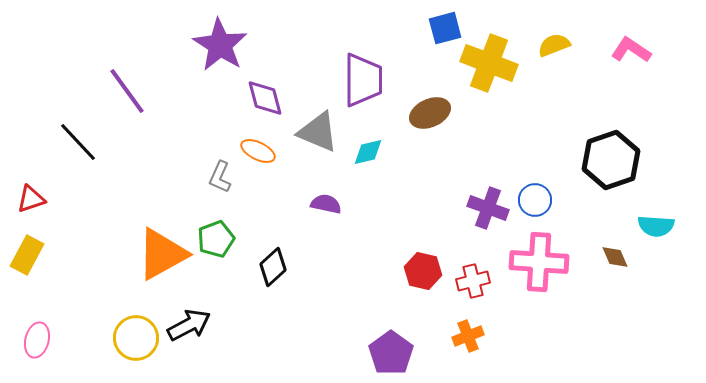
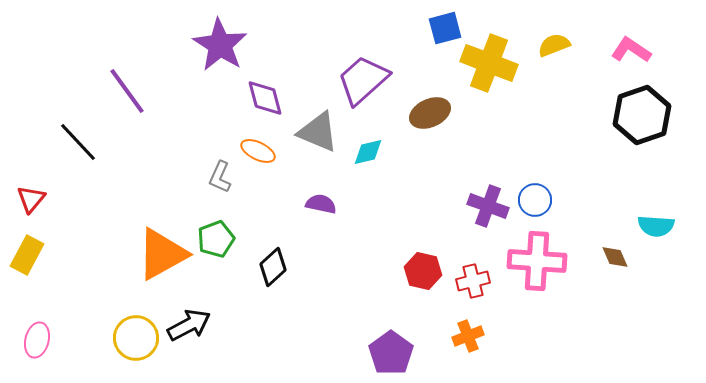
purple trapezoid: rotated 132 degrees counterclockwise
black hexagon: moved 31 px right, 45 px up
red triangle: rotated 32 degrees counterclockwise
purple semicircle: moved 5 px left
purple cross: moved 2 px up
pink cross: moved 2 px left, 1 px up
